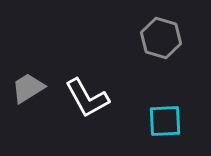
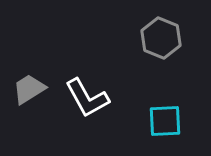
gray hexagon: rotated 6 degrees clockwise
gray trapezoid: moved 1 px right, 1 px down
